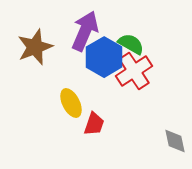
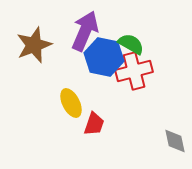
brown star: moved 1 px left, 2 px up
blue hexagon: rotated 18 degrees counterclockwise
red cross: rotated 18 degrees clockwise
